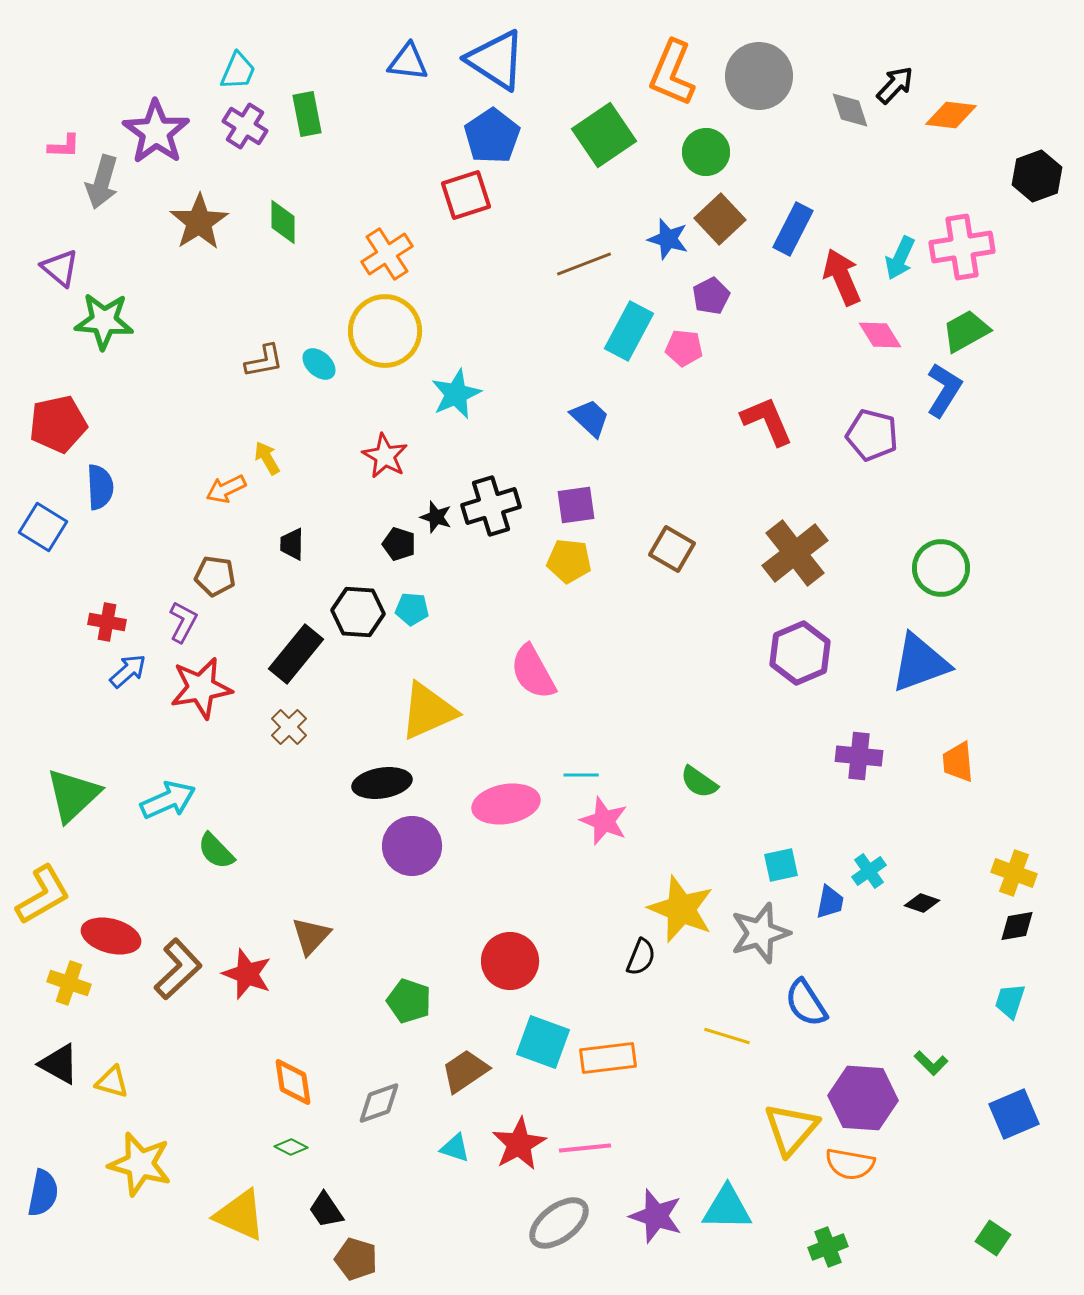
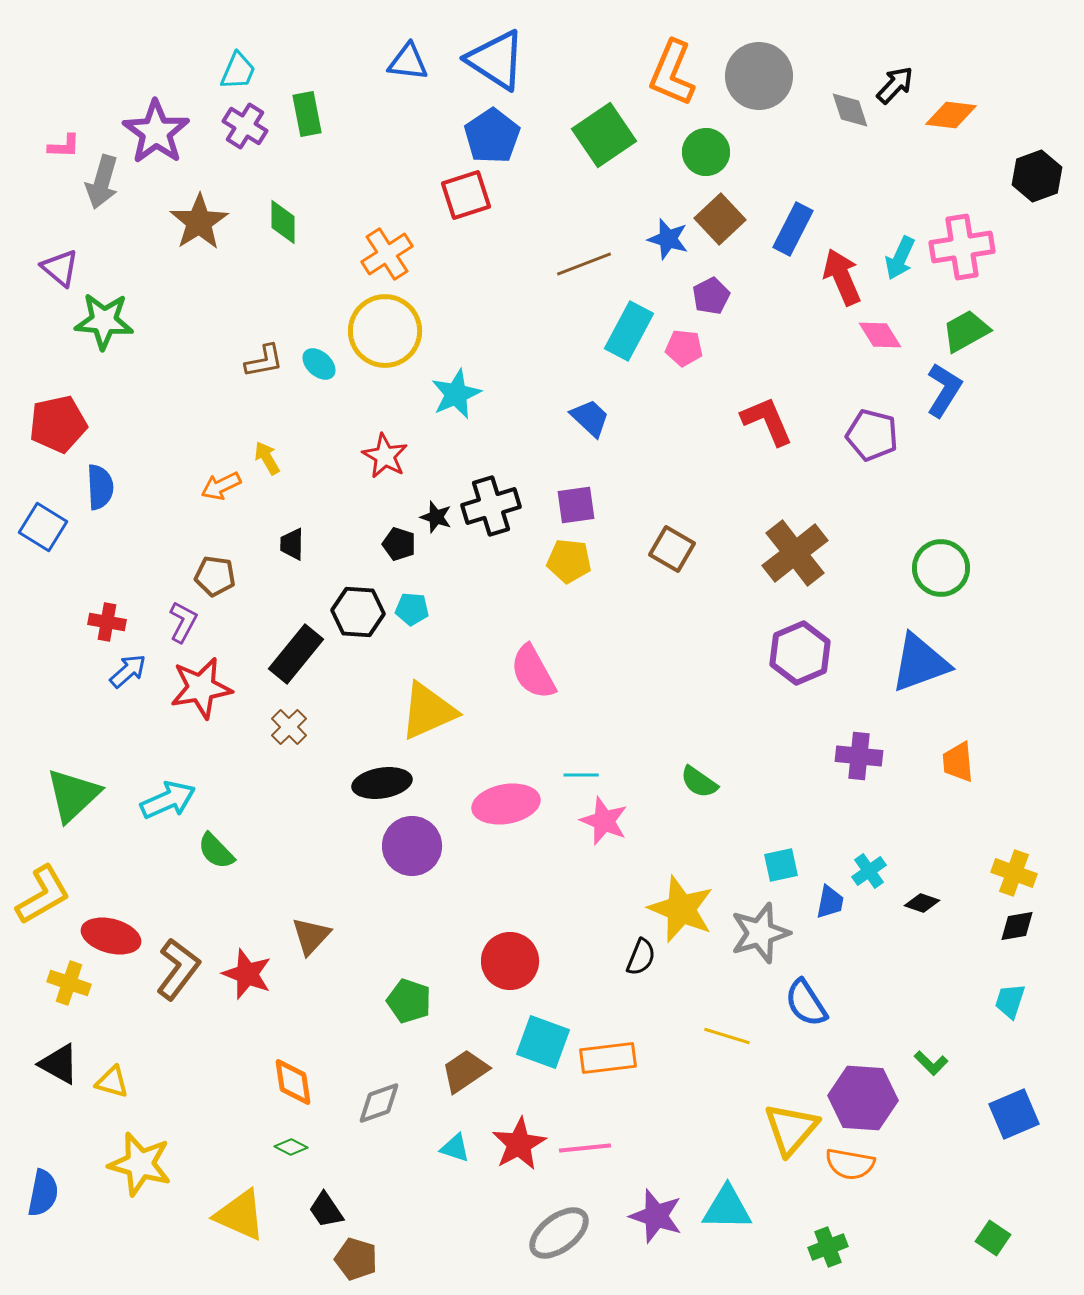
orange arrow at (226, 489): moved 5 px left, 3 px up
brown L-shape at (178, 969): rotated 10 degrees counterclockwise
gray ellipse at (559, 1223): moved 10 px down
